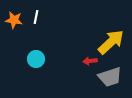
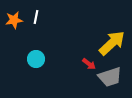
orange star: rotated 18 degrees counterclockwise
yellow arrow: moved 1 px right, 1 px down
red arrow: moved 1 px left, 3 px down; rotated 136 degrees counterclockwise
